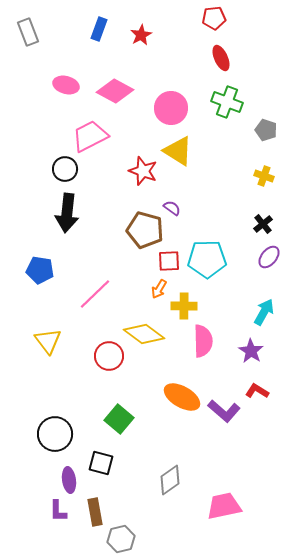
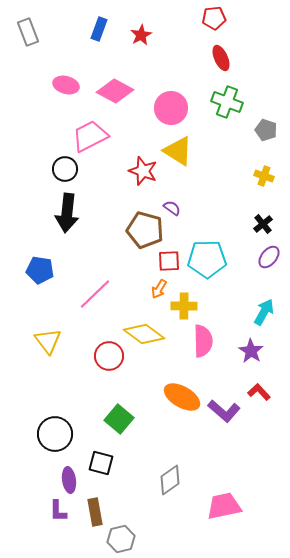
red L-shape at (257, 391): moved 2 px right, 1 px down; rotated 15 degrees clockwise
